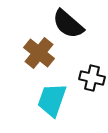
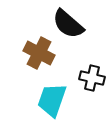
brown cross: rotated 12 degrees counterclockwise
